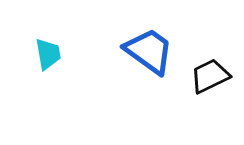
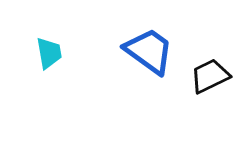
cyan trapezoid: moved 1 px right, 1 px up
